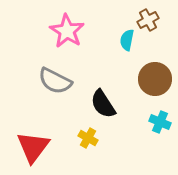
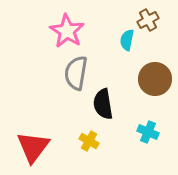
gray semicircle: moved 21 px right, 8 px up; rotated 72 degrees clockwise
black semicircle: rotated 24 degrees clockwise
cyan cross: moved 12 px left, 10 px down
yellow cross: moved 1 px right, 3 px down
